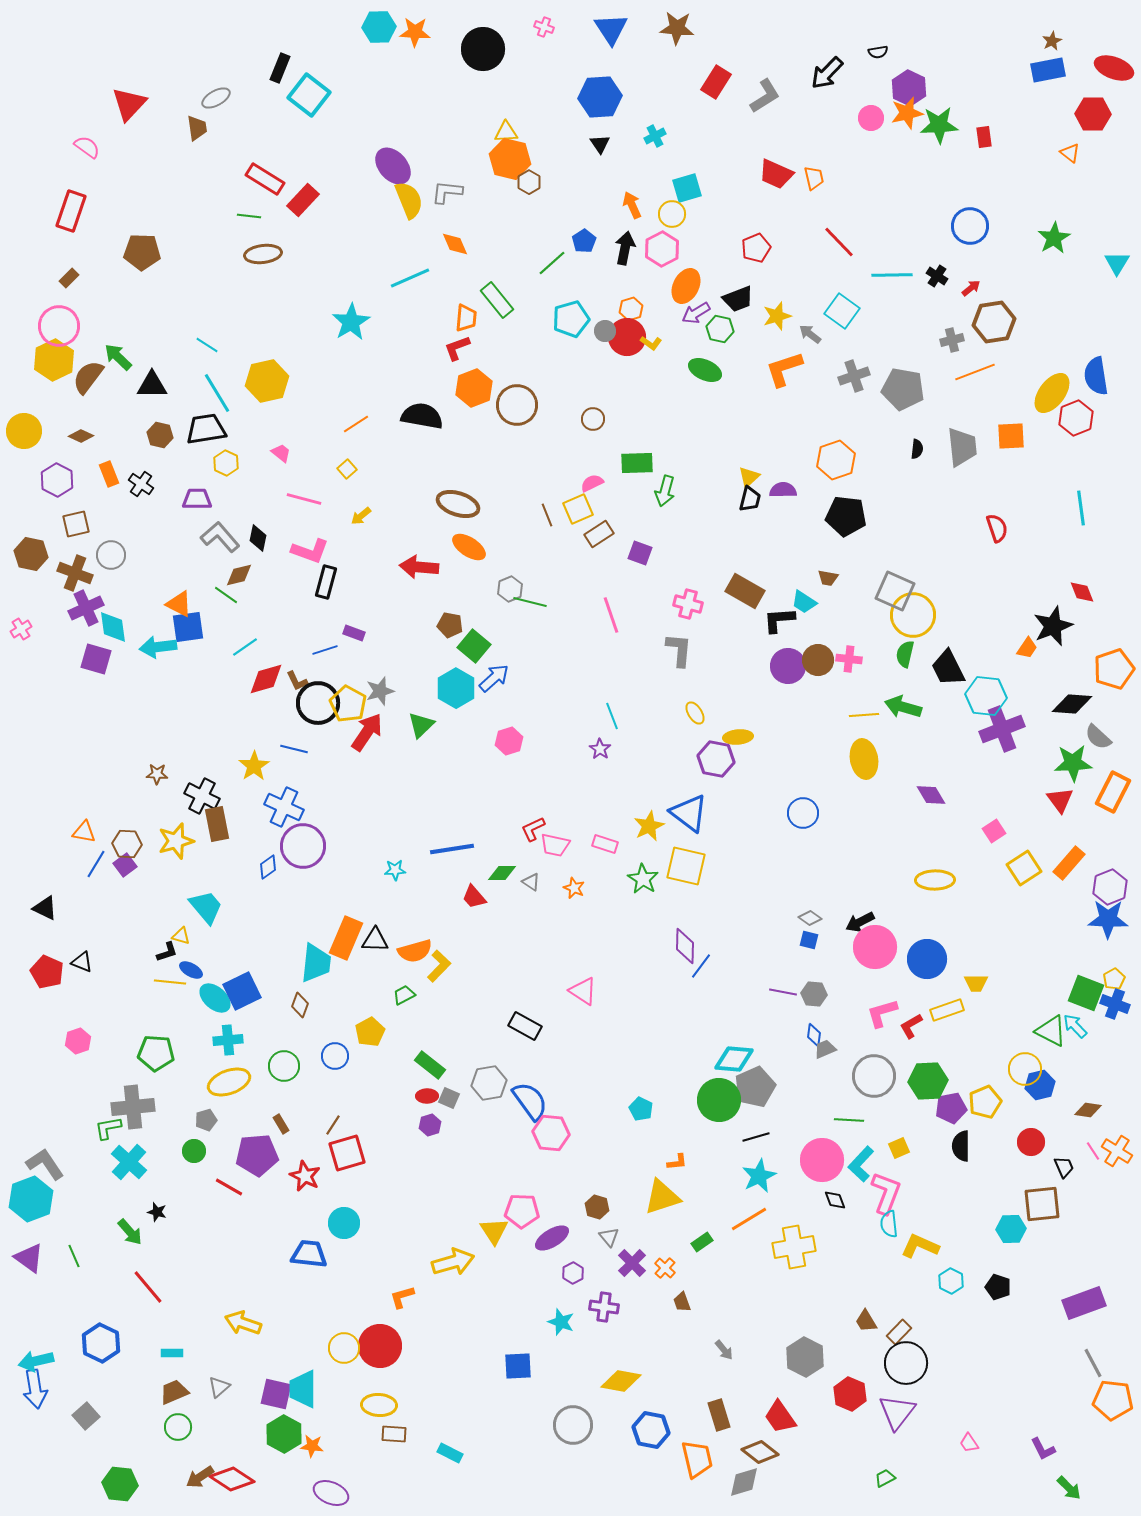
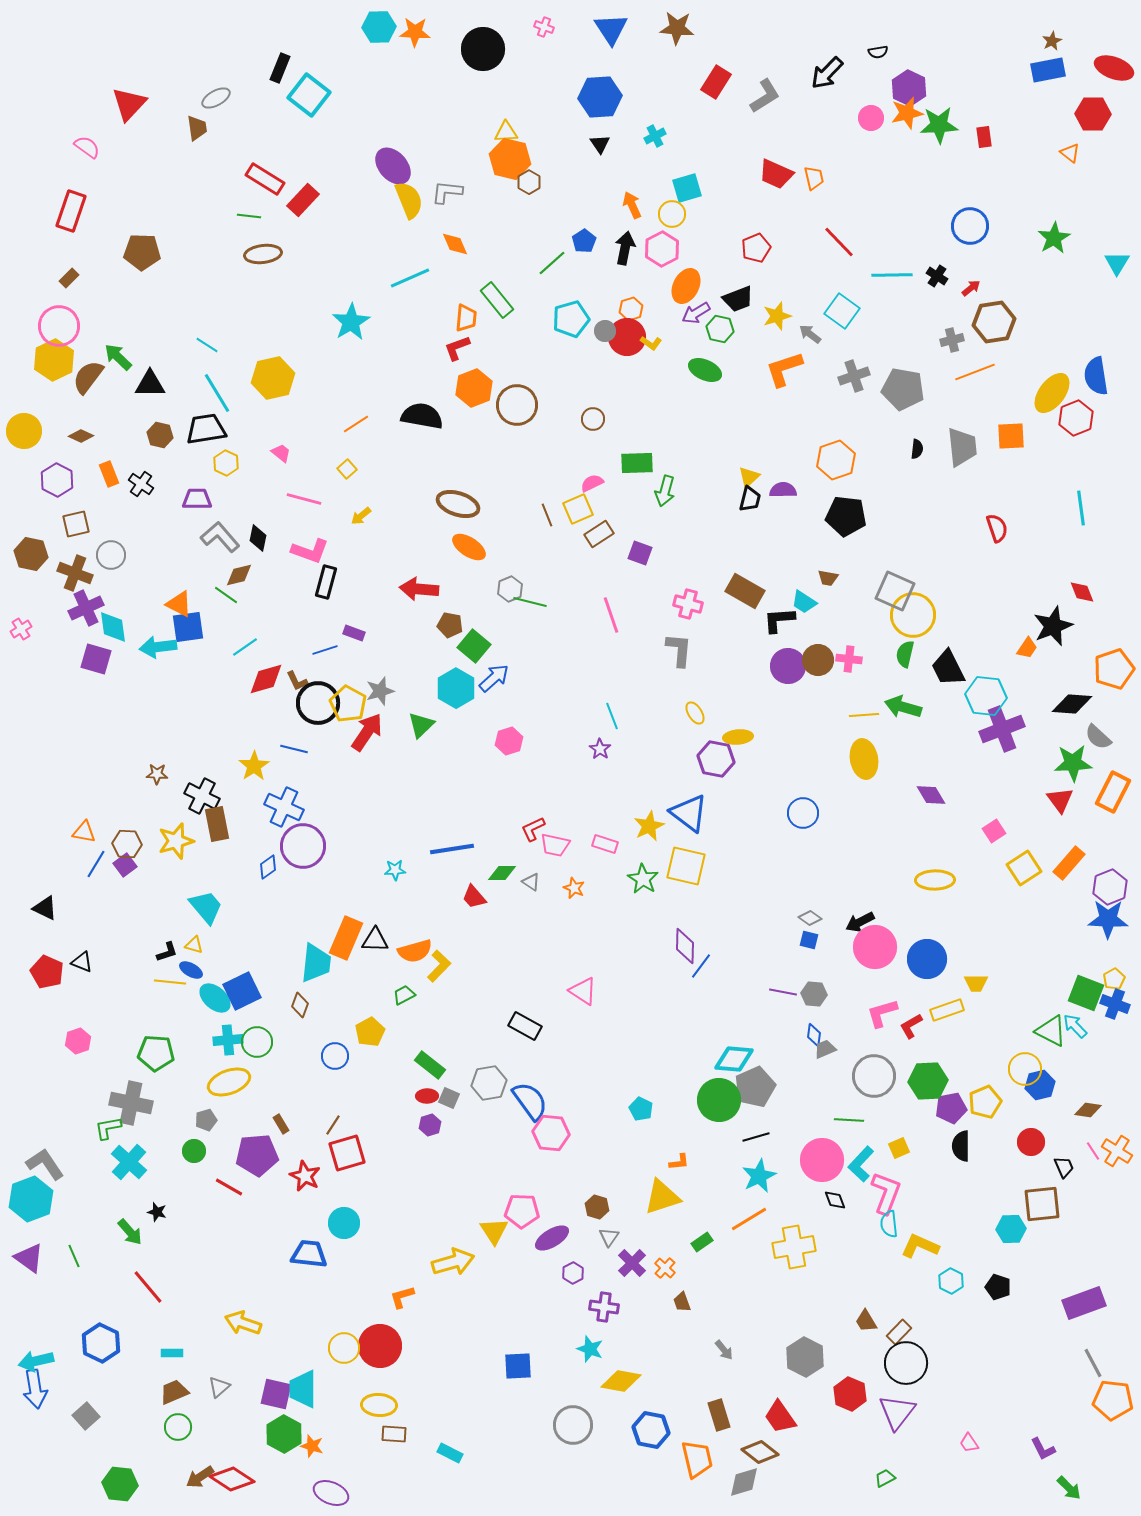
yellow hexagon at (267, 381): moved 6 px right, 3 px up
black triangle at (152, 385): moved 2 px left, 1 px up
red arrow at (419, 567): moved 22 px down
yellow triangle at (181, 936): moved 13 px right, 9 px down
green circle at (284, 1066): moved 27 px left, 24 px up
gray cross at (133, 1107): moved 2 px left, 4 px up; rotated 18 degrees clockwise
orange L-shape at (677, 1162): moved 2 px right
gray triangle at (609, 1237): rotated 15 degrees clockwise
cyan star at (561, 1322): moved 29 px right, 27 px down
orange star at (312, 1446): rotated 10 degrees clockwise
